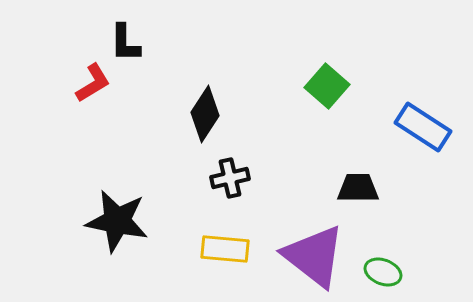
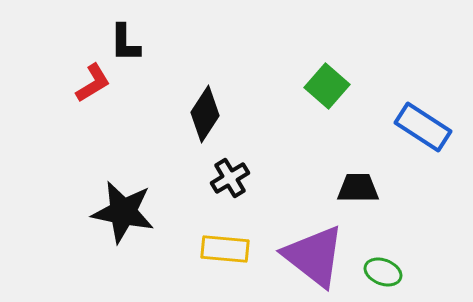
black cross: rotated 18 degrees counterclockwise
black star: moved 6 px right, 9 px up
